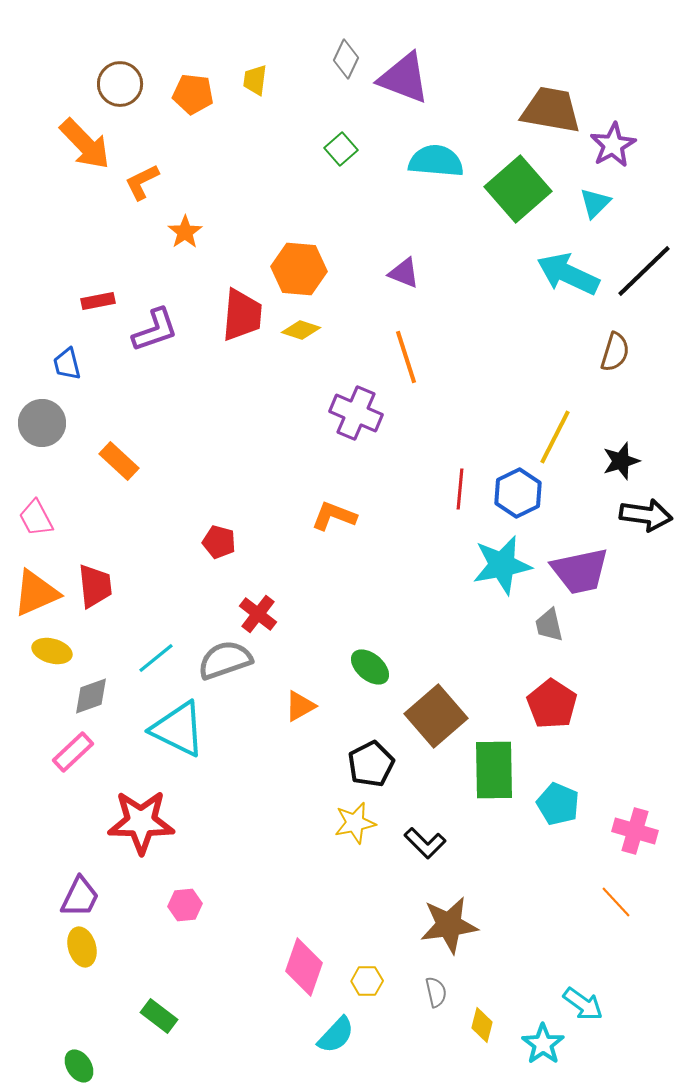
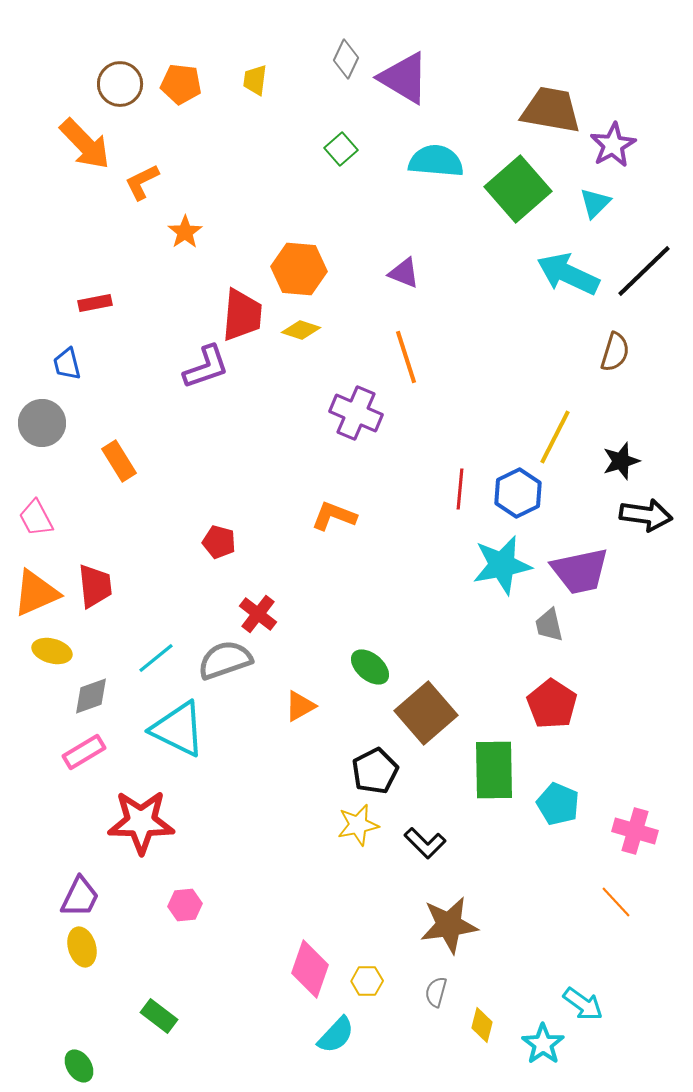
purple triangle at (404, 78): rotated 10 degrees clockwise
orange pentagon at (193, 94): moved 12 px left, 10 px up
red rectangle at (98, 301): moved 3 px left, 2 px down
purple L-shape at (155, 330): moved 51 px right, 37 px down
orange rectangle at (119, 461): rotated 15 degrees clockwise
brown square at (436, 716): moved 10 px left, 3 px up
pink rectangle at (73, 752): moved 11 px right; rotated 12 degrees clockwise
black pentagon at (371, 764): moved 4 px right, 7 px down
yellow star at (355, 823): moved 3 px right, 2 px down
pink diamond at (304, 967): moved 6 px right, 2 px down
gray semicircle at (436, 992): rotated 152 degrees counterclockwise
